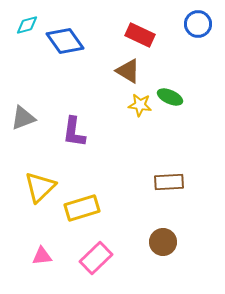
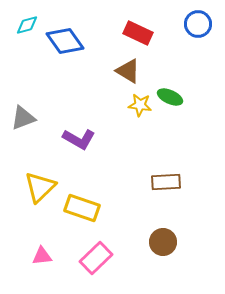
red rectangle: moved 2 px left, 2 px up
purple L-shape: moved 5 px right, 7 px down; rotated 68 degrees counterclockwise
brown rectangle: moved 3 px left
yellow rectangle: rotated 36 degrees clockwise
